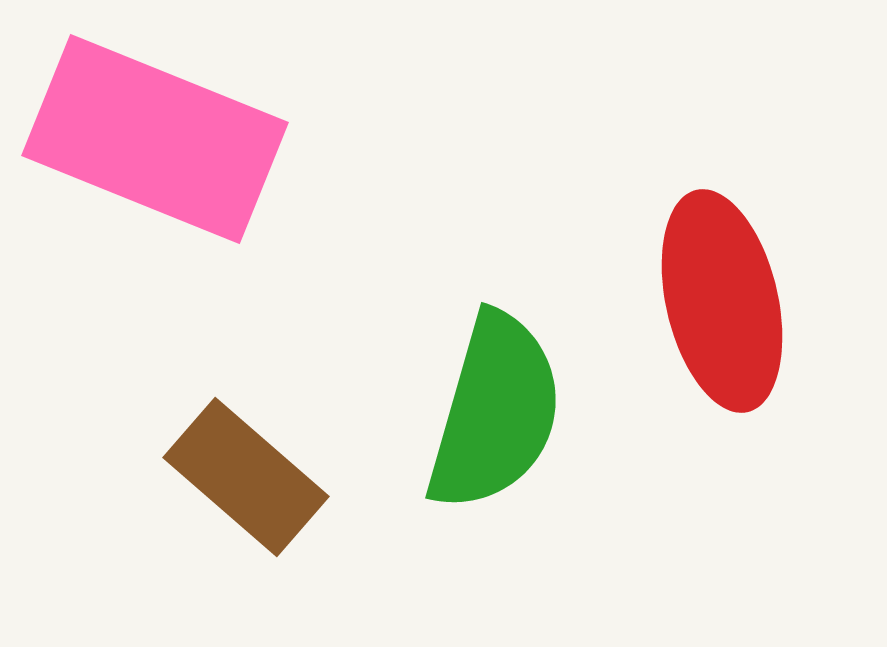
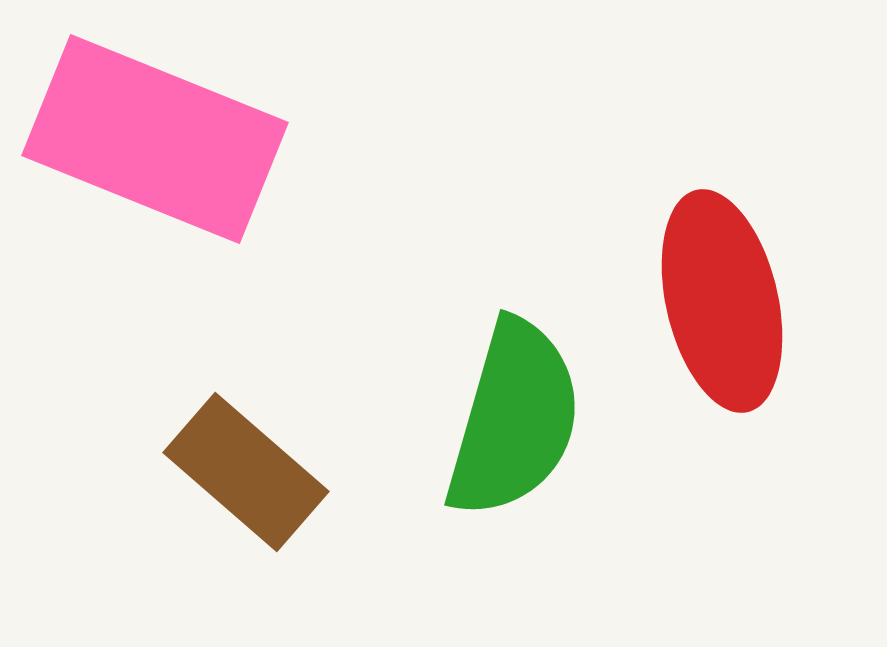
green semicircle: moved 19 px right, 7 px down
brown rectangle: moved 5 px up
